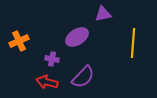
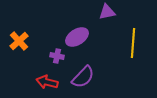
purple triangle: moved 4 px right, 2 px up
orange cross: rotated 18 degrees counterclockwise
purple cross: moved 5 px right, 3 px up
